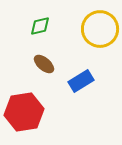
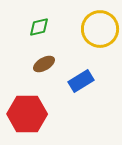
green diamond: moved 1 px left, 1 px down
brown ellipse: rotated 70 degrees counterclockwise
red hexagon: moved 3 px right, 2 px down; rotated 9 degrees clockwise
